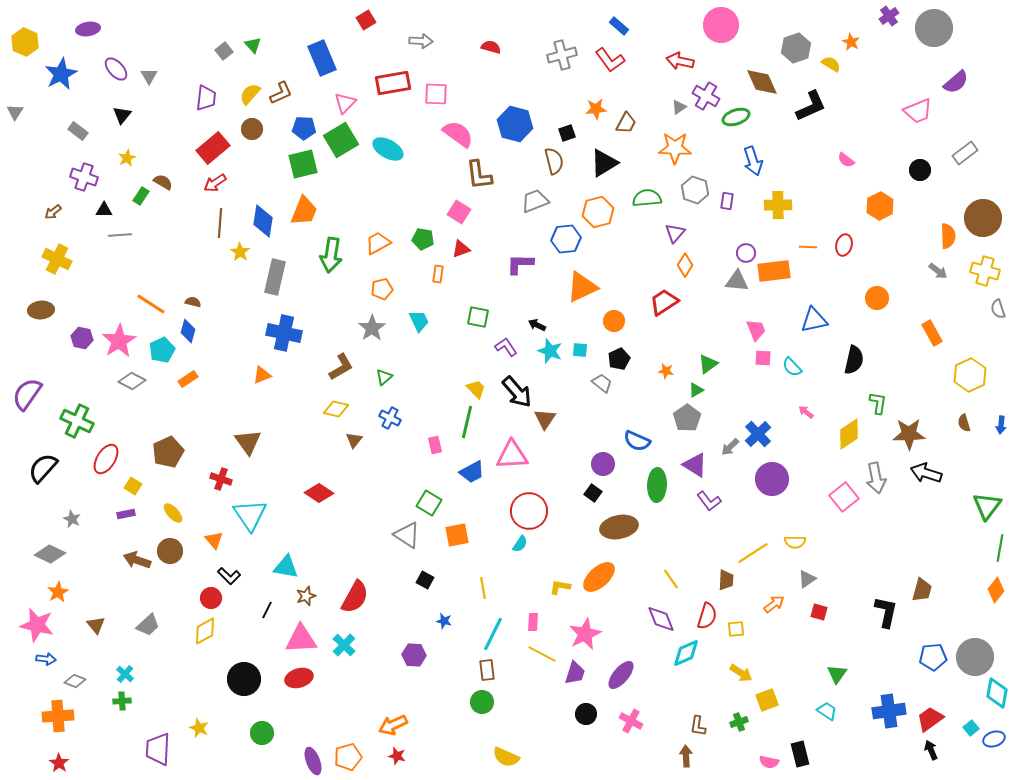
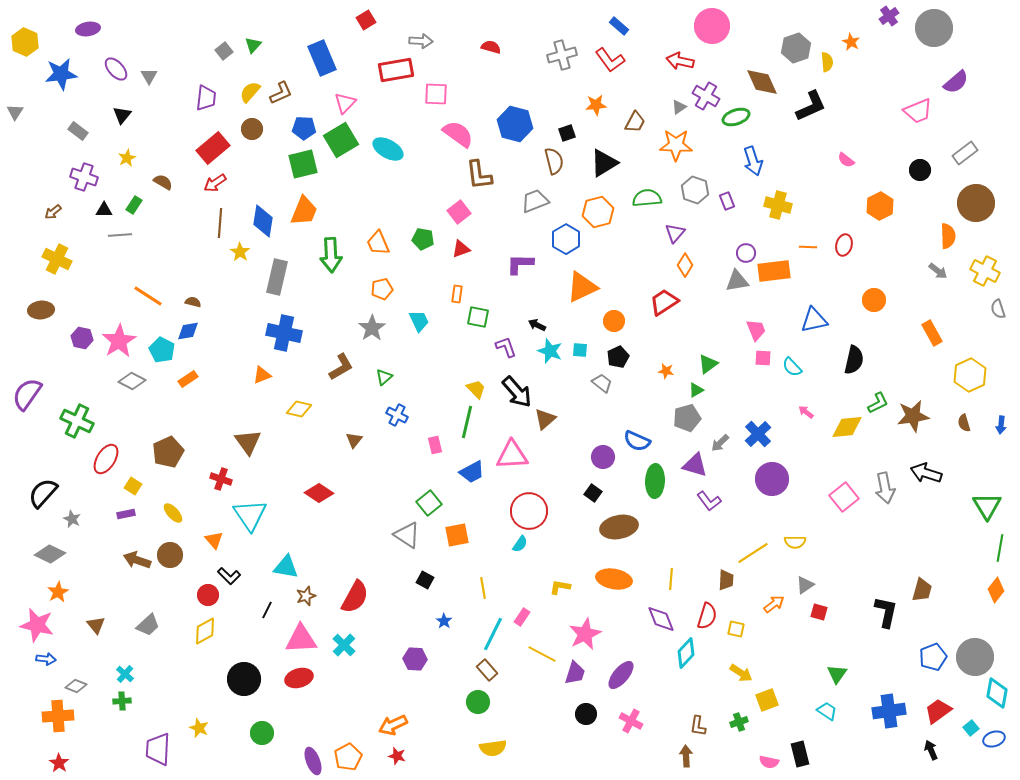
pink circle at (721, 25): moved 9 px left, 1 px down
green triangle at (253, 45): rotated 24 degrees clockwise
yellow semicircle at (831, 64): moved 4 px left, 2 px up; rotated 54 degrees clockwise
blue star at (61, 74): rotated 20 degrees clockwise
red rectangle at (393, 83): moved 3 px right, 13 px up
yellow semicircle at (250, 94): moved 2 px up
orange star at (596, 109): moved 4 px up
brown trapezoid at (626, 123): moved 9 px right, 1 px up
orange star at (675, 148): moved 1 px right, 3 px up
green rectangle at (141, 196): moved 7 px left, 9 px down
purple rectangle at (727, 201): rotated 30 degrees counterclockwise
yellow cross at (778, 205): rotated 16 degrees clockwise
pink square at (459, 212): rotated 20 degrees clockwise
brown circle at (983, 218): moved 7 px left, 15 px up
blue hexagon at (566, 239): rotated 24 degrees counterclockwise
orange trapezoid at (378, 243): rotated 84 degrees counterclockwise
green arrow at (331, 255): rotated 12 degrees counterclockwise
yellow cross at (985, 271): rotated 12 degrees clockwise
orange rectangle at (438, 274): moved 19 px right, 20 px down
gray rectangle at (275, 277): moved 2 px right
gray triangle at (737, 281): rotated 15 degrees counterclockwise
orange circle at (877, 298): moved 3 px left, 2 px down
orange line at (151, 304): moved 3 px left, 8 px up
blue diamond at (188, 331): rotated 65 degrees clockwise
purple L-shape at (506, 347): rotated 15 degrees clockwise
cyan pentagon at (162, 350): rotated 20 degrees counterclockwise
black pentagon at (619, 359): moved 1 px left, 2 px up
green L-shape at (878, 403): rotated 55 degrees clockwise
yellow diamond at (336, 409): moved 37 px left
blue cross at (390, 418): moved 7 px right, 3 px up
gray pentagon at (687, 418): rotated 20 degrees clockwise
brown triangle at (545, 419): rotated 15 degrees clockwise
yellow diamond at (849, 434): moved 2 px left, 7 px up; rotated 28 degrees clockwise
brown star at (909, 434): moved 4 px right, 18 px up; rotated 8 degrees counterclockwise
gray arrow at (730, 447): moved 10 px left, 4 px up
purple circle at (603, 464): moved 7 px up
purple triangle at (695, 465): rotated 16 degrees counterclockwise
black semicircle at (43, 468): moved 25 px down
gray arrow at (876, 478): moved 9 px right, 10 px down
green ellipse at (657, 485): moved 2 px left, 4 px up
green square at (429, 503): rotated 20 degrees clockwise
green triangle at (987, 506): rotated 8 degrees counterclockwise
brown circle at (170, 551): moved 4 px down
orange ellipse at (599, 577): moved 15 px right, 2 px down; rotated 52 degrees clockwise
yellow line at (671, 579): rotated 40 degrees clockwise
gray triangle at (807, 579): moved 2 px left, 6 px down
red circle at (211, 598): moved 3 px left, 3 px up
blue star at (444, 621): rotated 21 degrees clockwise
pink rectangle at (533, 622): moved 11 px left, 5 px up; rotated 30 degrees clockwise
yellow square at (736, 629): rotated 18 degrees clockwise
cyan diamond at (686, 653): rotated 24 degrees counterclockwise
purple hexagon at (414, 655): moved 1 px right, 4 px down
blue pentagon at (933, 657): rotated 16 degrees counterclockwise
brown rectangle at (487, 670): rotated 35 degrees counterclockwise
gray diamond at (75, 681): moved 1 px right, 5 px down
green circle at (482, 702): moved 4 px left
red trapezoid at (930, 719): moved 8 px right, 8 px up
orange pentagon at (348, 757): rotated 12 degrees counterclockwise
yellow semicircle at (506, 757): moved 13 px left, 9 px up; rotated 32 degrees counterclockwise
